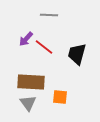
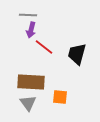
gray line: moved 21 px left
purple arrow: moved 5 px right, 9 px up; rotated 28 degrees counterclockwise
